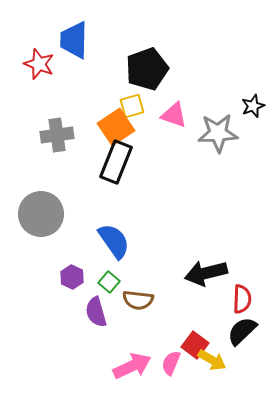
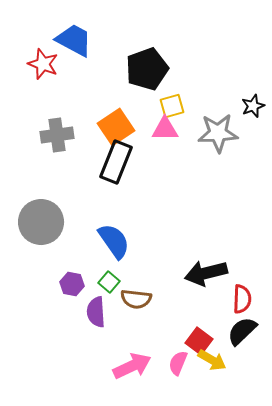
blue trapezoid: rotated 117 degrees clockwise
red star: moved 4 px right
yellow square: moved 40 px right
pink triangle: moved 9 px left, 14 px down; rotated 20 degrees counterclockwise
gray circle: moved 8 px down
purple hexagon: moved 7 px down; rotated 15 degrees counterclockwise
brown semicircle: moved 2 px left, 1 px up
purple semicircle: rotated 12 degrees clockwise
red square: moved 4 px right, 4 px up
pink semicircle: moved 7 px right
